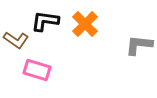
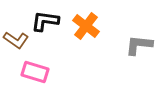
orange cross: moved 1 px right, 2 px down; rotated 8 degrees counterclockwise
pink rectangle: moved 2 px left, 2 px down
